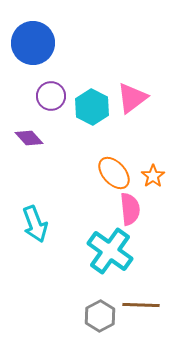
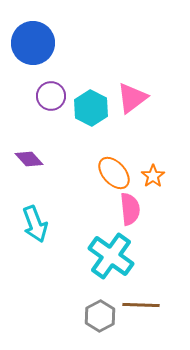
cyan hexagon: moved 1 px left, 1 px down
purple diamond: moved 21 px down
cyan cross: moved 1 px right, 5 px down
